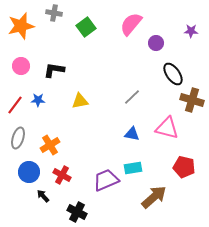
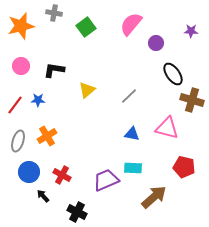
gray line: moved 3 px left, 1 px up
yellow triangle: moved 7 px right, 11 px up; rotated 30 degrees counterclockwise
gray ellipse: moved 3 px down
orange cross: moved 3 px left, 9 px up
cyan rectangle: rotated 12 degrees clockwise
